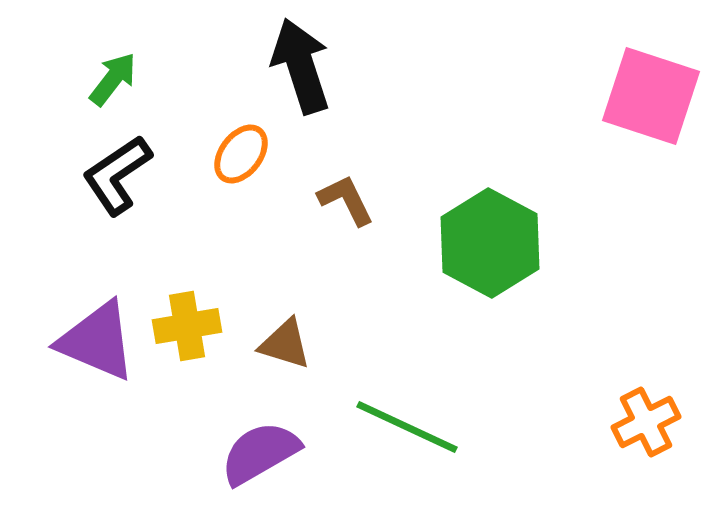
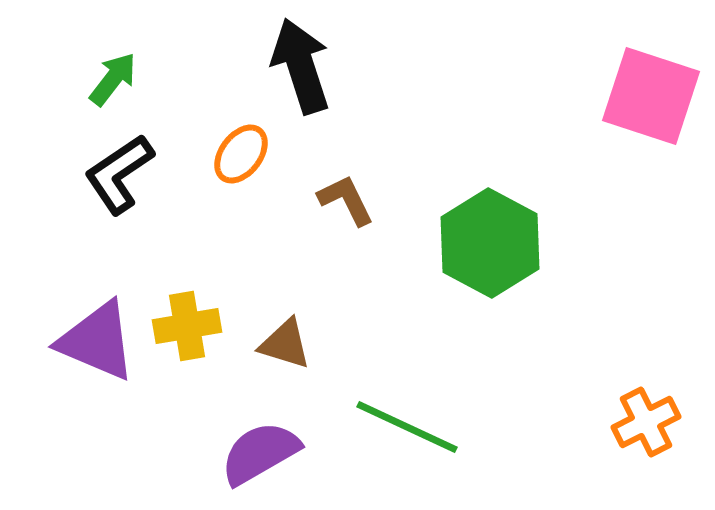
black L-shape: moved 2 px right, 1 px up
